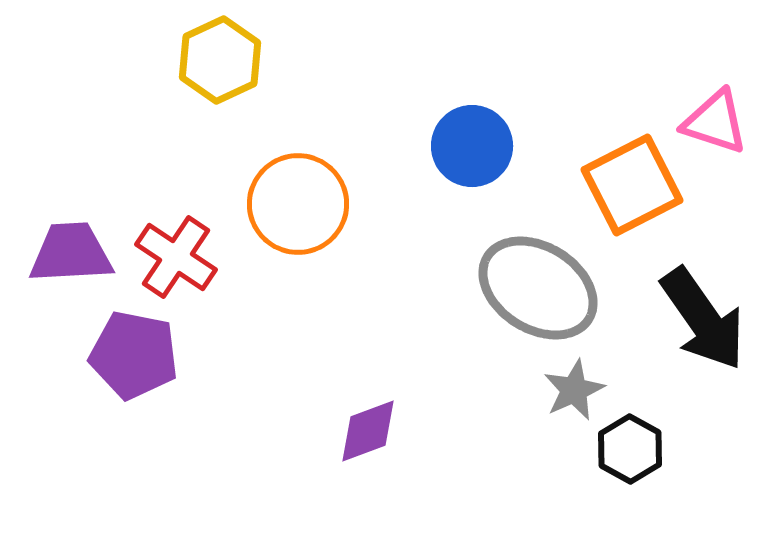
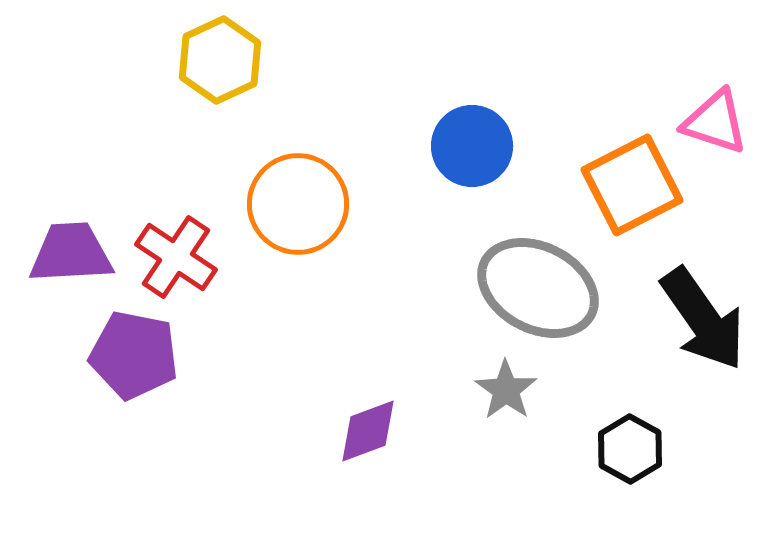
gray ellipse: rotated 5 degrees counterclockwise
gray star: moved 68 px left; rotated 12 degrees counterclockwise
